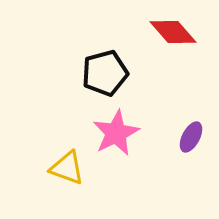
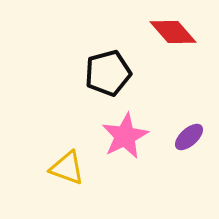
black pentagon: moved 3 px right
pink star: moved 9 px right, 3 px down
purple ellipse: moved 2 px left; rotated 20 degrees clockwise
